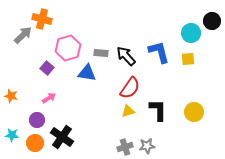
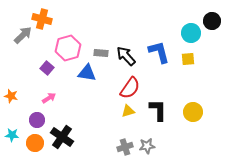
yellow circle: moved 1 px left
